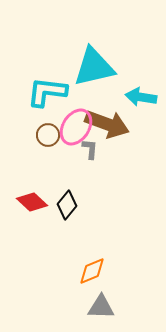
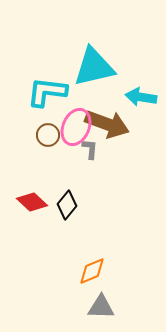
pink ellipse: rotated 9 degrees counterclockwise
